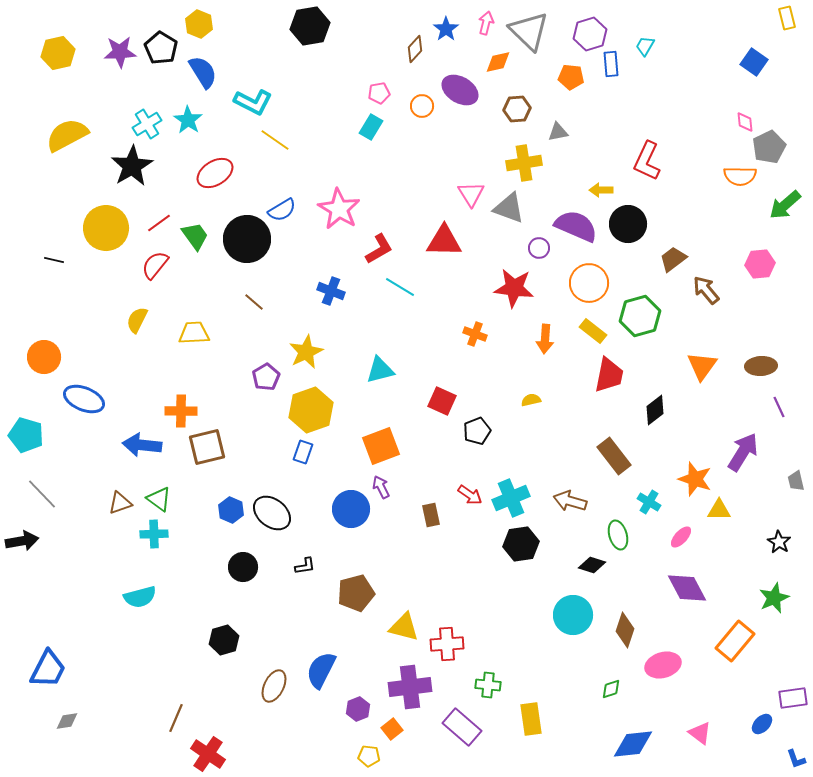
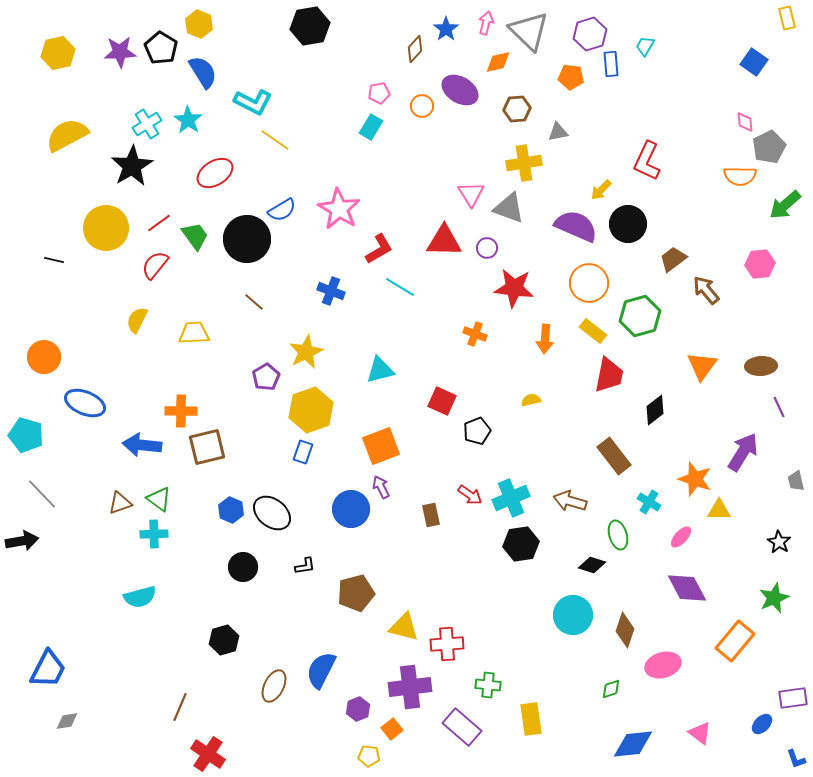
yellow arrow at (601, 190): rotated 45 degrees counterclockwise
purple circle at (539, 248): moved 52 px left
blue ellipse at (84, 399): moved 1 px right, 4 px down
brown line at (176, 718): moved 4 px right, 11 px up
